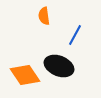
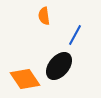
black ellipse: rotated 72 degrees counterclockwise
orange diamond: moved 4 px down
